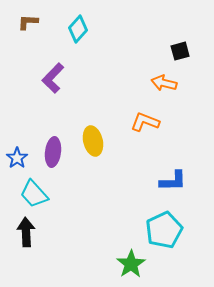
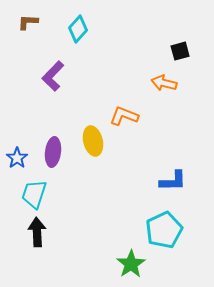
purple L-shape: moved 2 px up
orange L-shape: moved 21 px left, 6 px up
cyan trapezoid: rotated 60 degrees clockwise
black arrow: moved 11 px right
